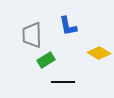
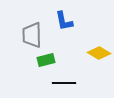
blue L-shape: moved 4 px left, 5 px up
green rectangle: rotated 18 degrees clockwise
black line: moved 1 px right, 1 px down
